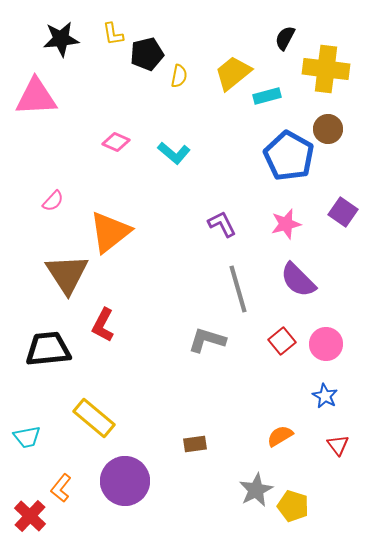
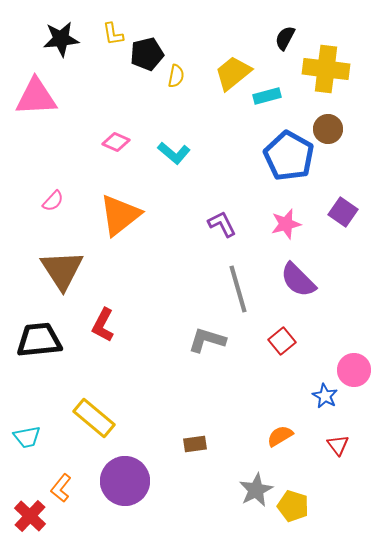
yellow semicircle: moved 3 px left
orange triangle: moved 10 px right, 17 px up
brown triangle: moved 5 px left, 4 px up
pink circle: moved 28 px right, 26 px down
black trapezoid: moved 9 px left, 9 px up
